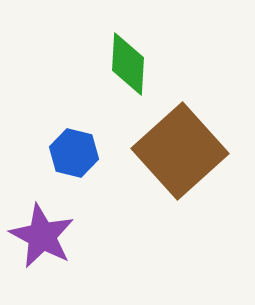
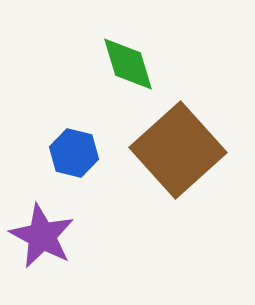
green diamond: rotated 20 degrees counterclockwise
brown square: moved 2 px left, 1 px up
